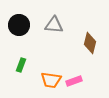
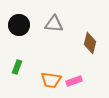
gray triangle: moved 1 px up
green rectangle: moved 4 px left, 2 px down
